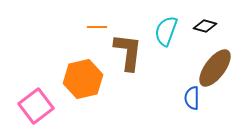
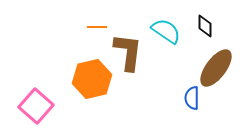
black diamond: rotated 75 degrees clockwise
cyan semicircle: rotated 104 degrees clockwise
brown ellipse: moved 1 px right
orange hexagon: moved 9 px right
pink square: rotated 12 degrees counterclockwise
